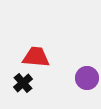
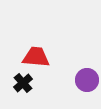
purple circle: moved 2 px down
